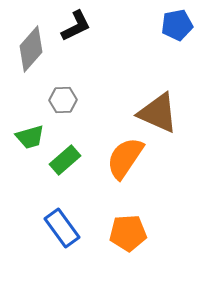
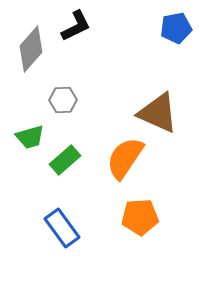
blue pentagon: moved 1 px left, 3 px down
orange pentagon: moved 12 px right, 16 px up
